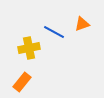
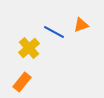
orange triangle: moved 1 px left, 1 px down
yellow cross: rotated 30 degrees counterclockwise
